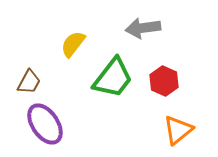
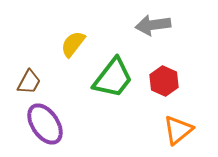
gray arrow: moved 10 px right, 3 px up
